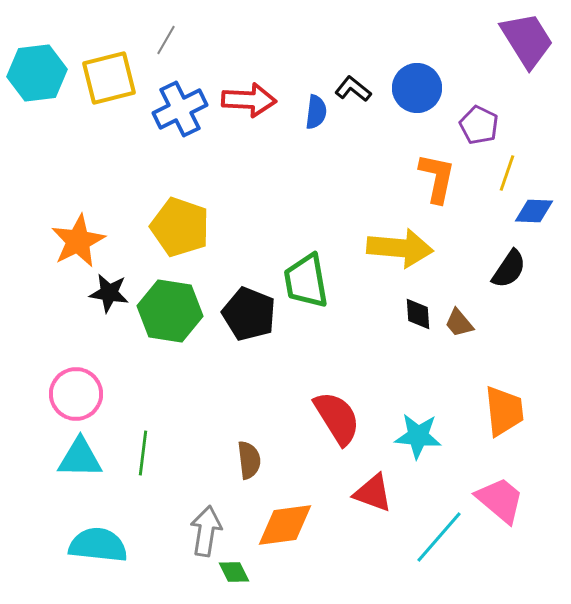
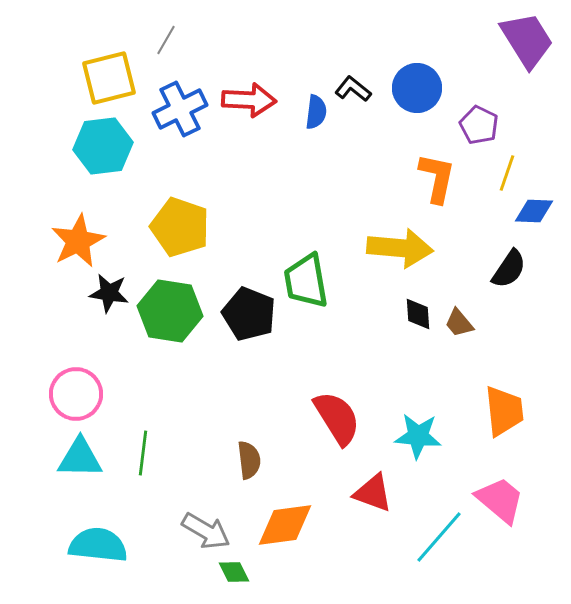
cyan hexagon: moved 66 px right, 73 px down
gray arrow: rotated 111 degrees clockwise
